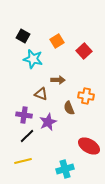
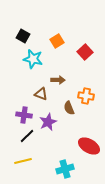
red square: moved 1 px right, 1 px down
